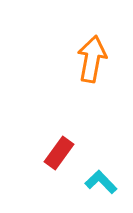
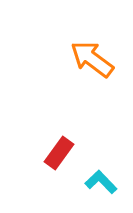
orange arrow: rotated 63 degrees counterclockwise
